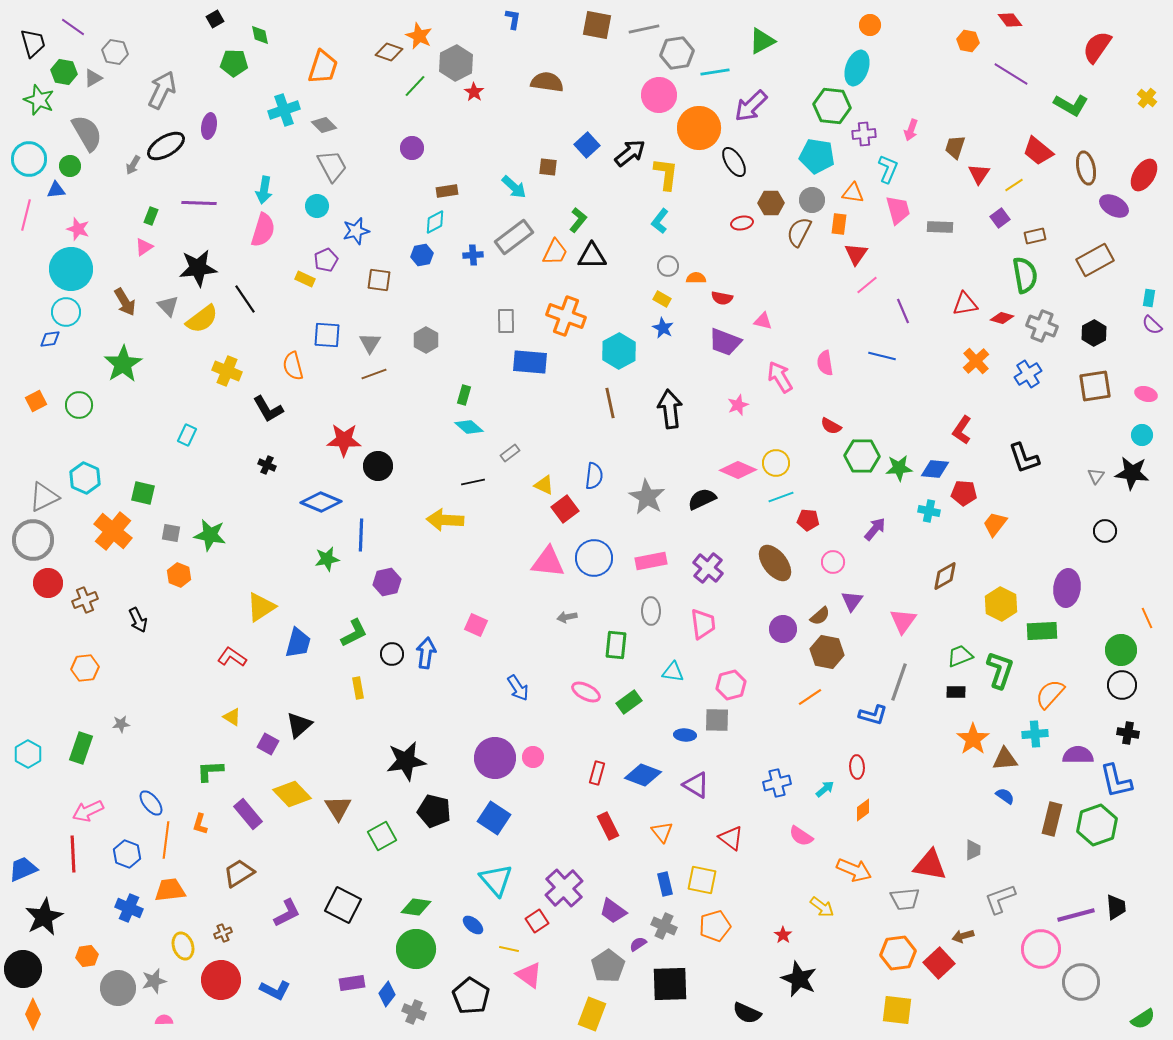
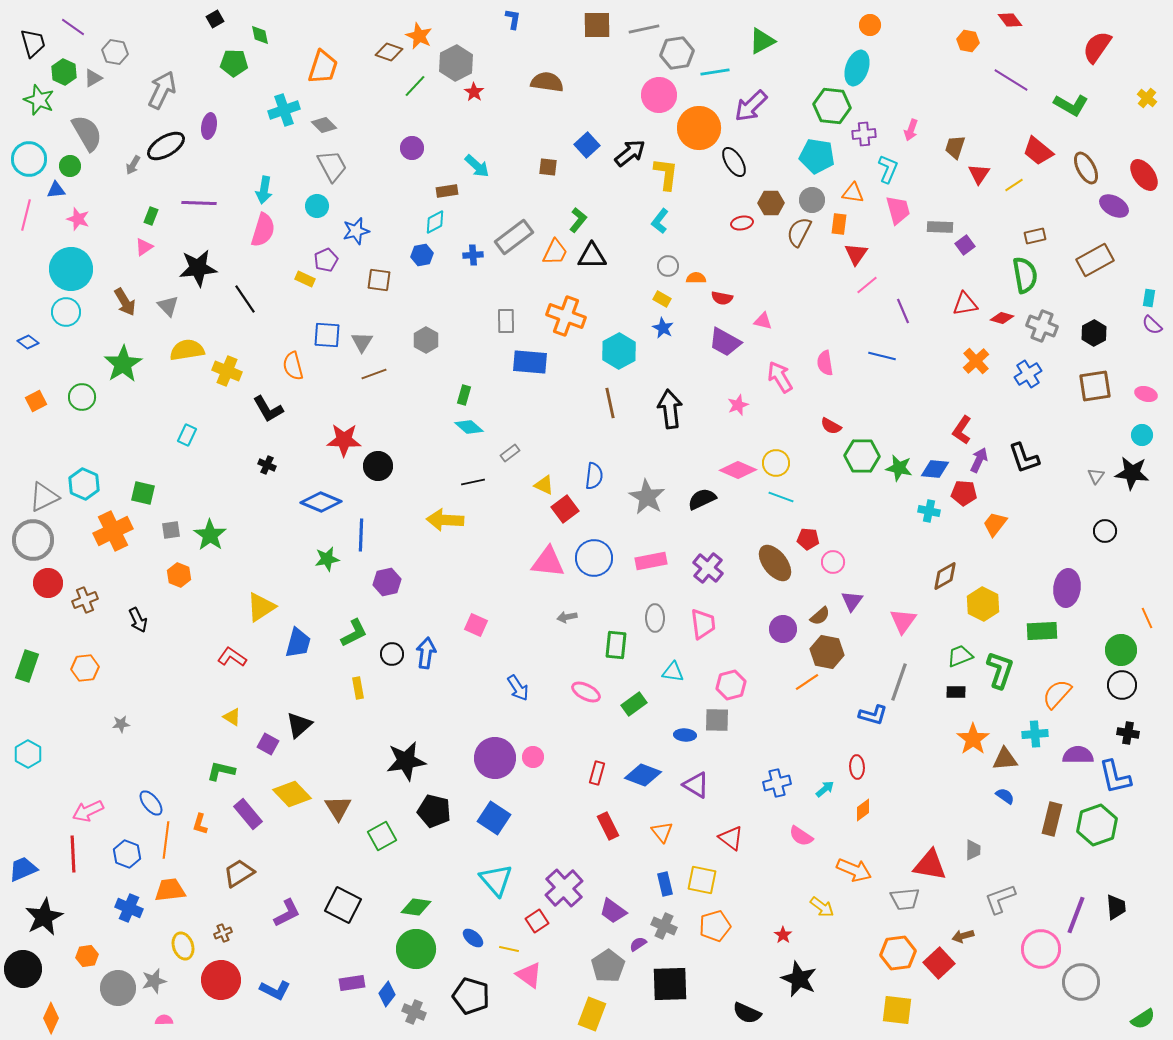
brown square at (597, 25): rotated 12 degrees counterclockwise
green hexagon at (64, 72): rotated 15 degrees clockwise
purple line at (1011, 74): moved 6 px down
brown ellipse at (1086, 168): rotated 16 degrees counterclockwise
red ellipse at (1144, 175): rotated 68 degrees counterclockwise
cyan arrow at (514, 187): moved 37 px left, 21 px up
purple square at (1000, 218): moved 35 px left, 27 px down
pink star at (78, 229): moved 10 px up
yellow semicircle at (202, 319): moved 15 px left, 31 px down; rotated 152 degrees counterclockwise
blue diamond at (50, 339): moved 22 px left, 3 px down; rotated 45 degrees clockwise
purple trapezoid at (725, 342): rotated 8 degrees clockwise
gray triangle at (370, 343): moved 8 px left, 1 px up
green circle at (79, 405): moved 3 px right, 8 px up
green star at (899, 468): rotated 16 degrees clockwise
cyan hexagon at (85, 478): moved 1 px left, 6 px down
cyan line at (781, 497): rotated 40 degrees clockwise
red pentagon at (808, 520): moved 19 px down
purple arrow at (875, 529): moved 104 px right, 69 px up; rotated 15 degrees counterclockwise
orange cross at (113, 531): rotated 24 degrees clockwise
gray square at (171, 533): moved 3 px up; rotated 18 degrees counterclockwise
green star at (210, 535): rotated 24 degrees clockwise
yellow hexagon at (1001, 604): moved 18 px left
gray ellipse at (651, 611): moved 4 px right, 7 px down
orange semicircle at (1050, 694): moved 7 px right
orange line at (810, 697): moved 3 px left, 15 px up
green rectangle at (629, 702): moved 5 px right, 2 px down
green rectangle at (81, 748): moved 54 px left, 82 px up
green L-shape at (210, 771): moved 11 px right; rotated 16 degrees clockwise
blue L-shape at (1116, 781): moved 1 px left, 4 px up
purple line at (1076, 915): rotated 54 degrees counterclockwise
blue ellipse at (473, 925): moved 13 px down
black pentagon at (471, 996): rotated 15 degrees counterclockwise
orange diamond at (33, 1014): moved 18 px right, 4 px down
